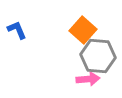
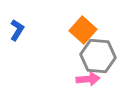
blue L-shape: rotated 55 degrees clockwise
